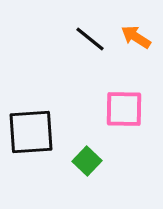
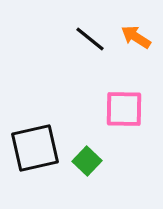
black square: moved 4 px right, 16 px down; rotated 9 degrees counterclockwise
